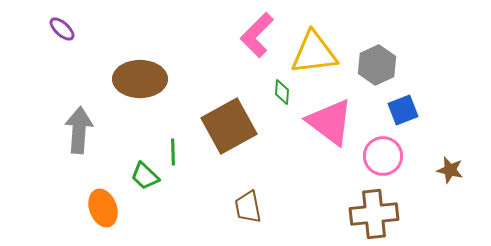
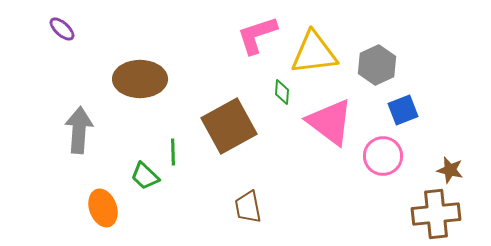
pink L-shape: rotated 27 degrees clockwise
brown cross: moved 62 px right
